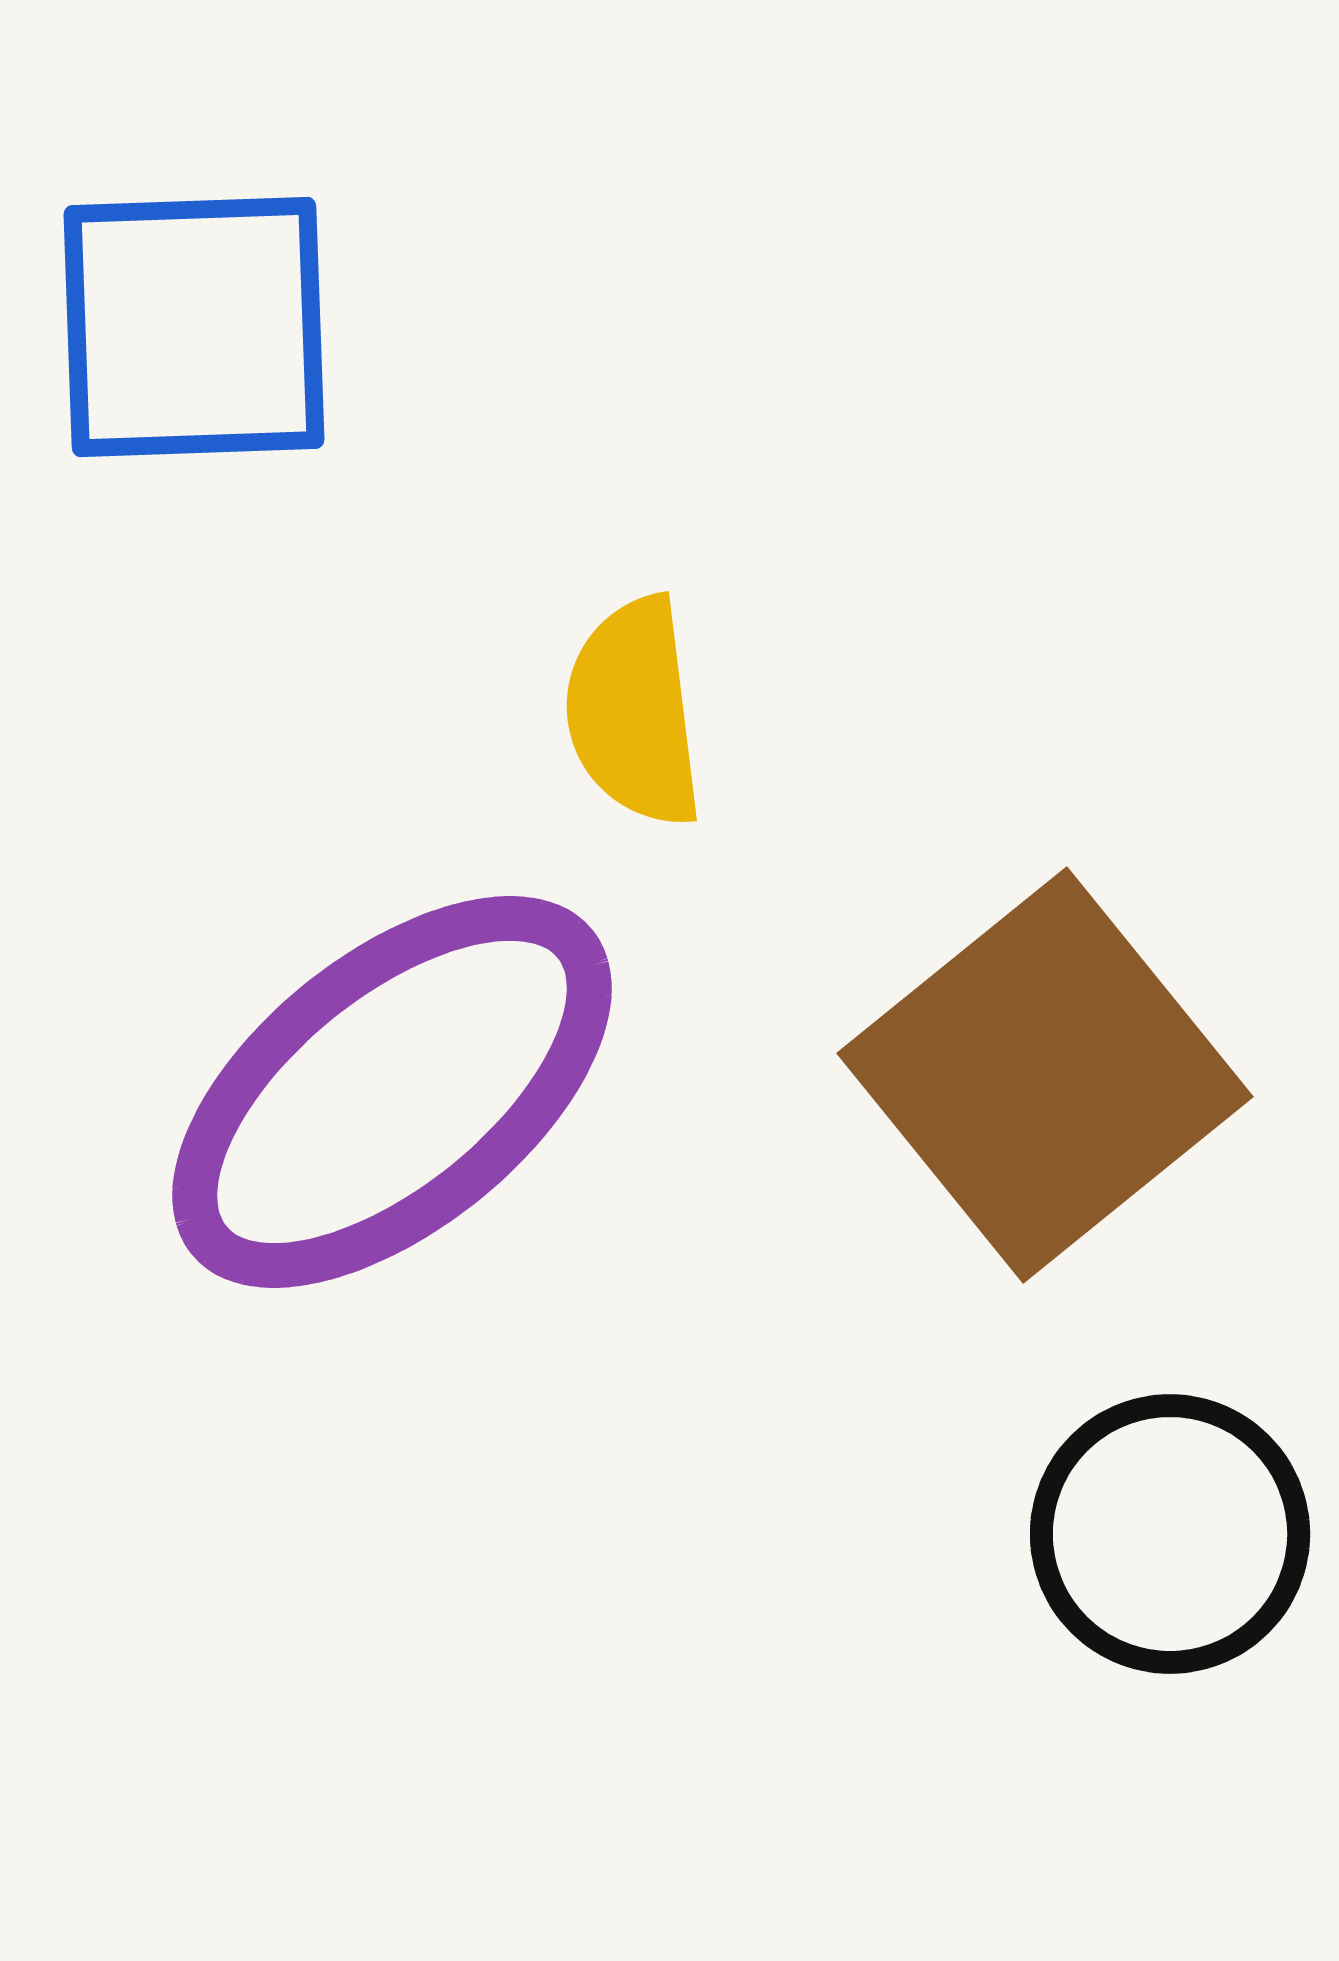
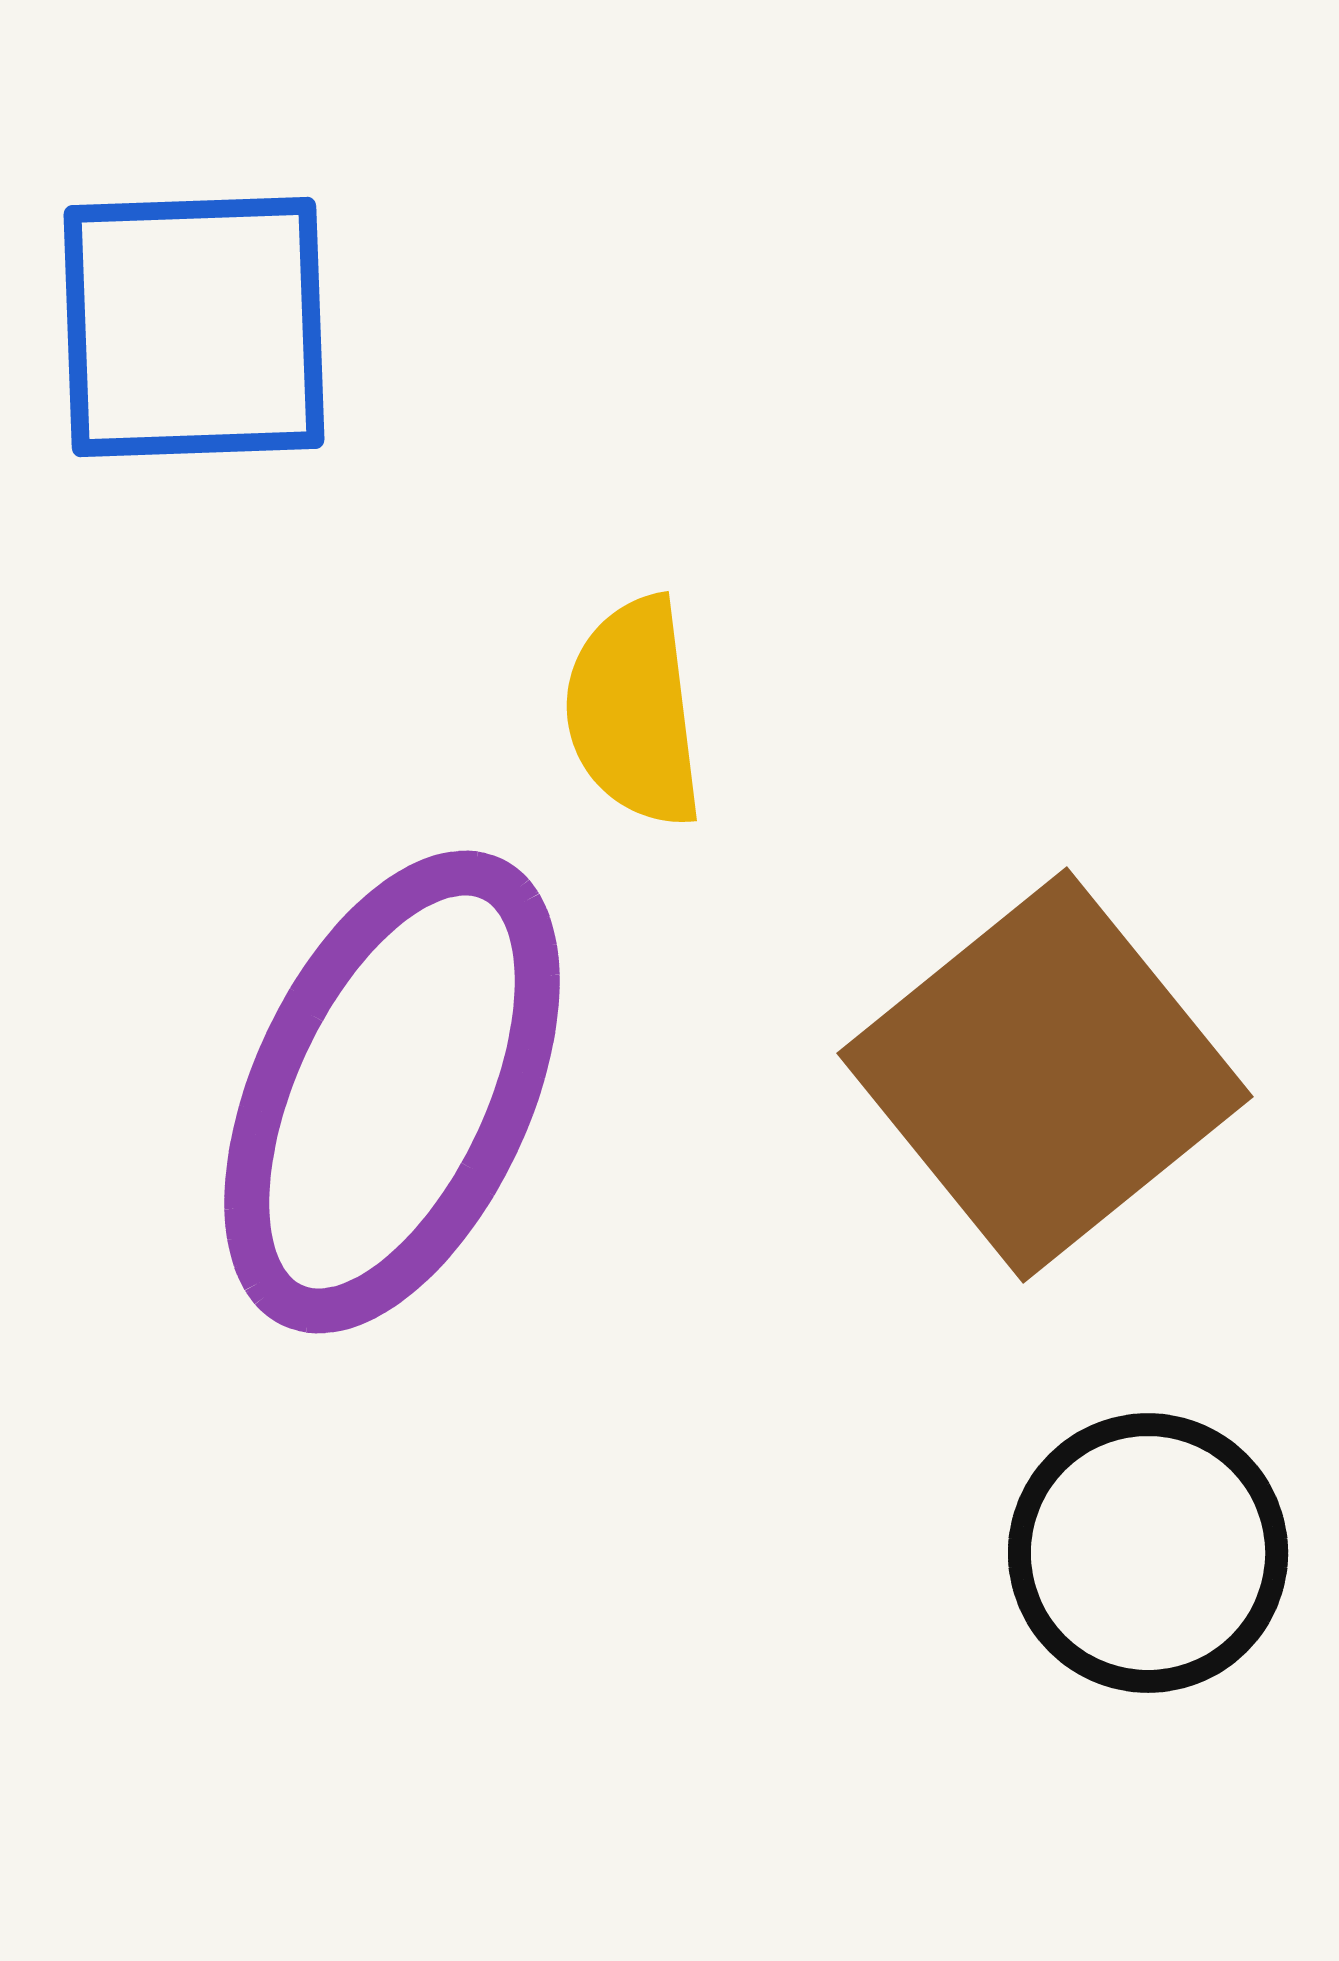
purple ellipse: rotated 26 degrees counterclockwise
black circle: moved 22 px left, 19 px down
